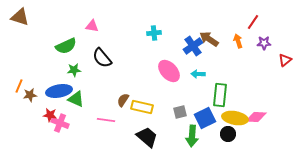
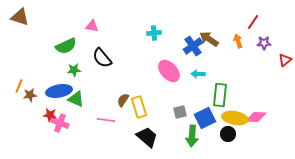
yellow rectangle: moved 3 px left; rotated 60 degrees clockwise
